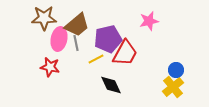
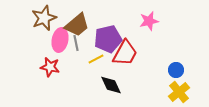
brown star: rotated 20 degrees counterclockwise
pink ellipse: moved 1 px right, 1 px down
yellow cross: moved 6 px right, 5 px down
